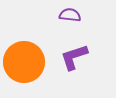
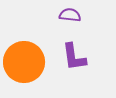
purple L-shape: rotated 80 degrees counterclockwise
